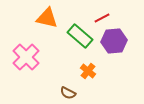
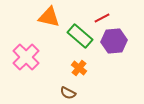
orange triangle: moved 2 px right, 1 px up
orange cross: moved 9 px left, 3 px up
